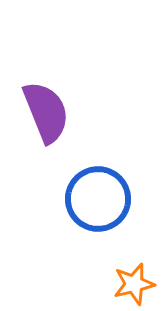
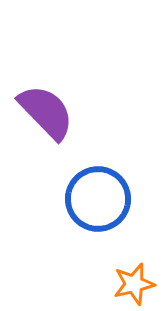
purple semicircle: rotated 22 degrees counterclockwise
